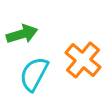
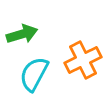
orange cross: rotated 24 degrees clockwise
